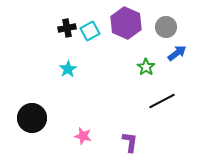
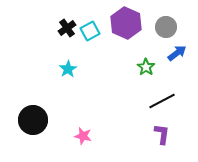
black cross: rotated 24 degrees counterclockwise
black circle: moved 1 px right, 2 px down
purple L-shape: moved 32 px right, 8 px up
